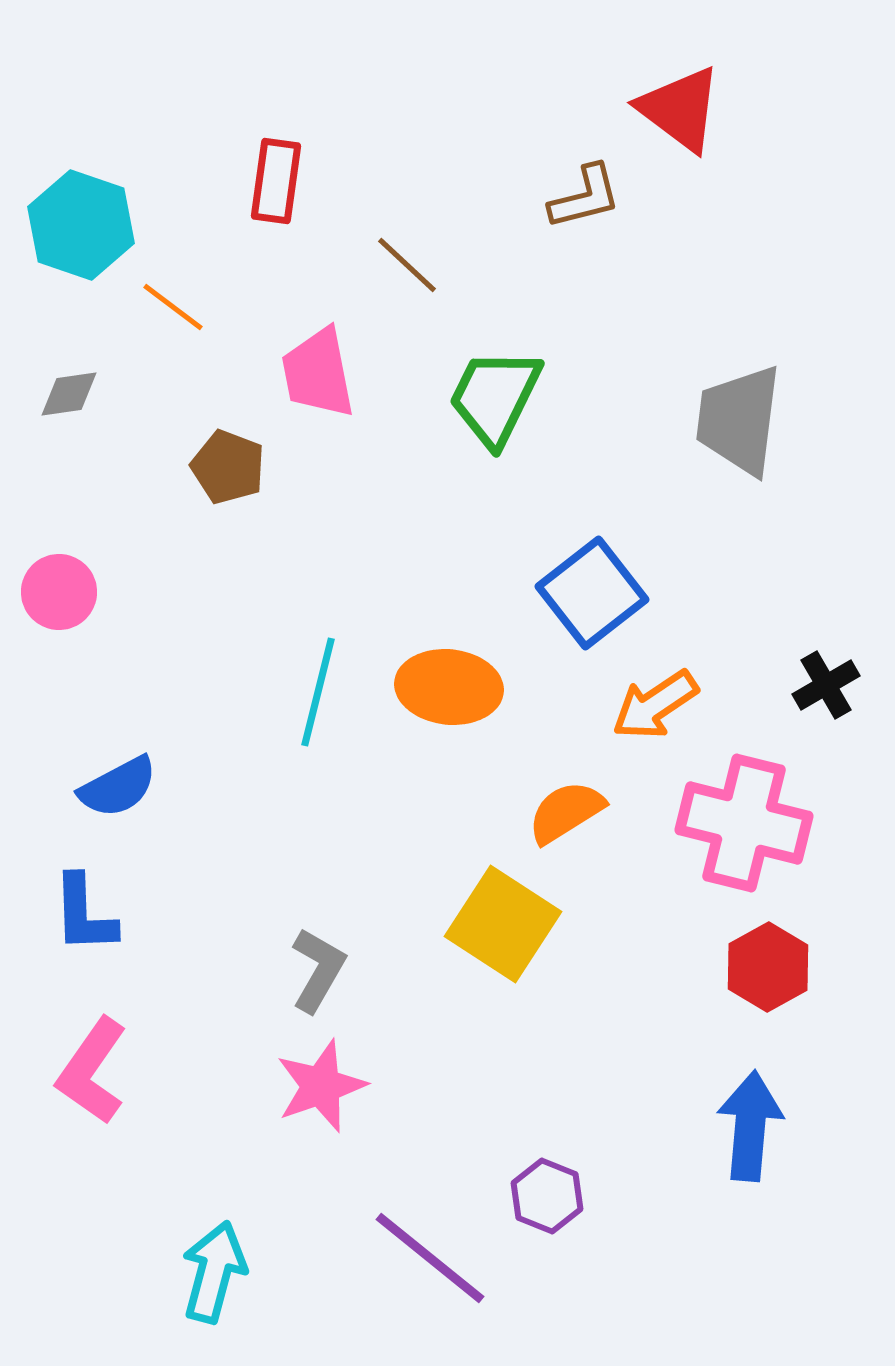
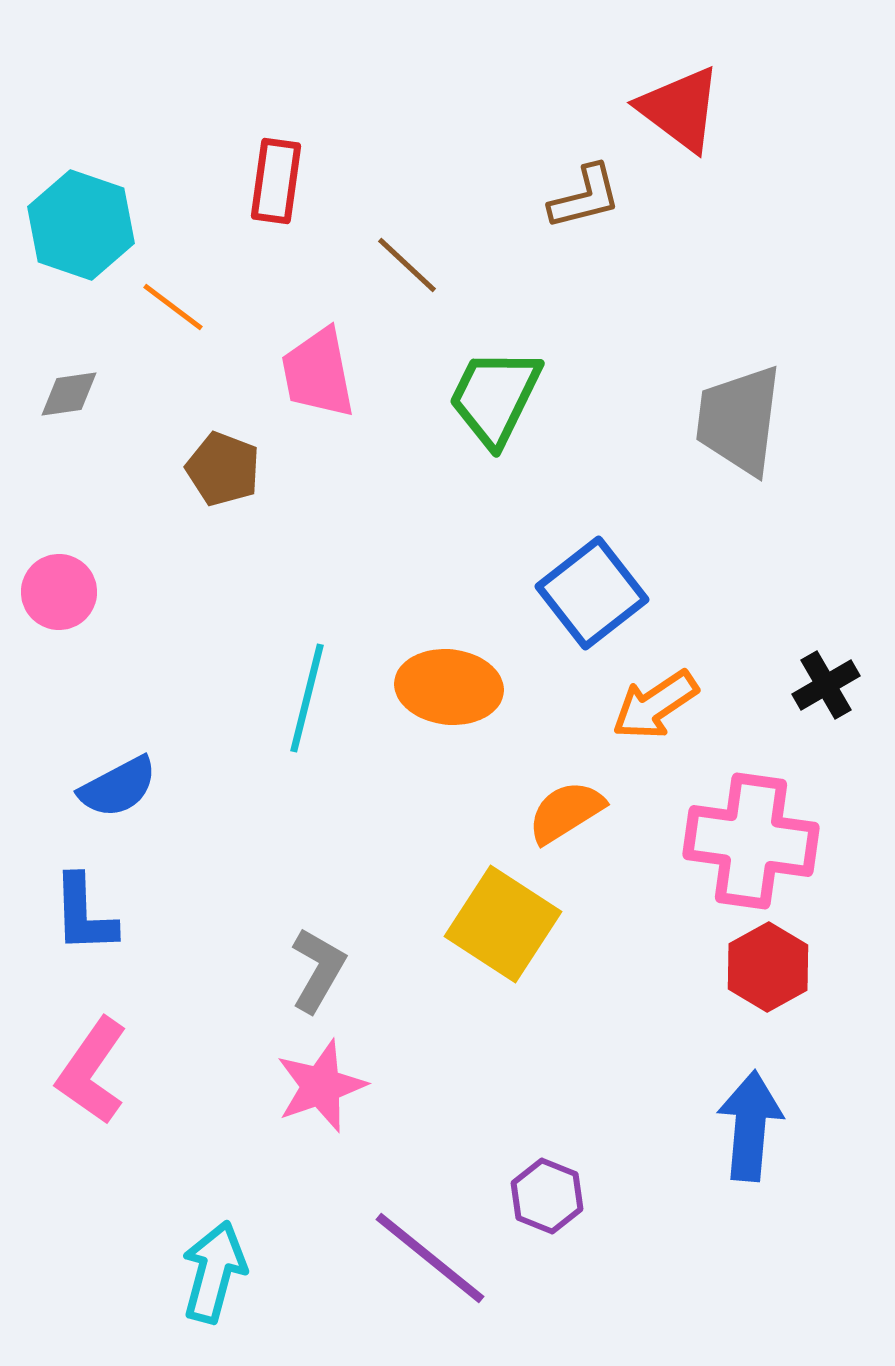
brown pentagon: moved 5 px left, 2 px down
cyan line: moved 11 px left, 6 px down
pink cross: moved 7 px right, 18 px down; rotated 6 degrees counterclockwise
